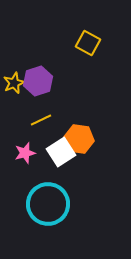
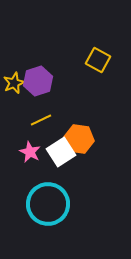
yellow square: moved 10 px right, 17 px down
pink star: moved 5 px right, 1 px up; rotated 30 degrees counterclockwise
